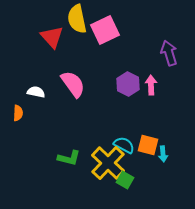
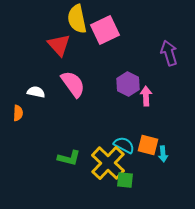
red triangle: moved 7 px right, 8 px down
pink arrow: moved 5 px left, 11 px down
green square: rotated 24 degrees counterclockwise
